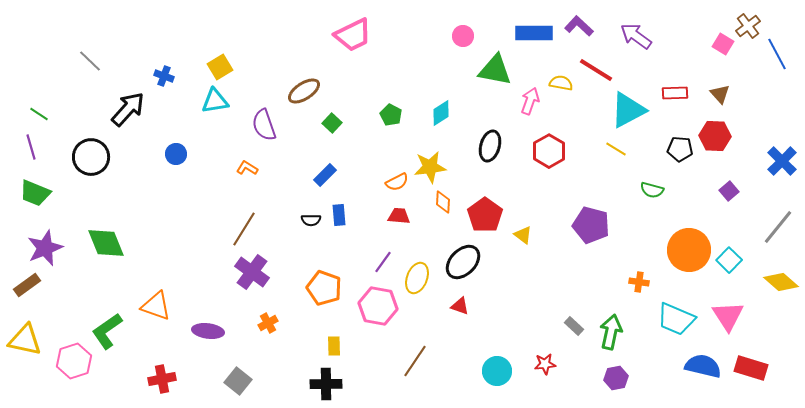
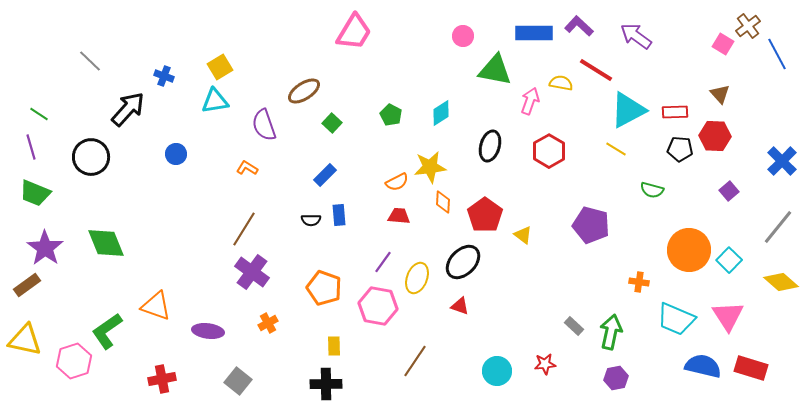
pink trapezoid at (353, 35): moved 1 px right, 3 px up; rotated 33 degrees counterclockwise
red rectangle at (675, 93): moved 19 px down
purple star at (45, 248): rotated 15 degrees counterclockwise
